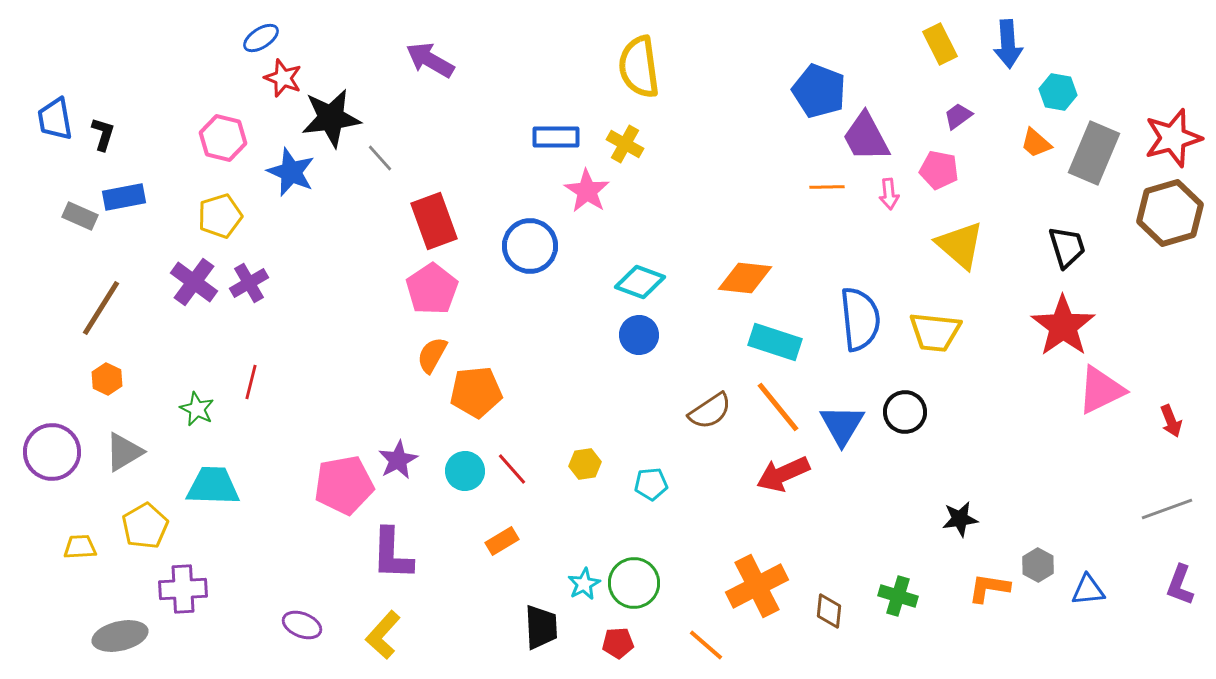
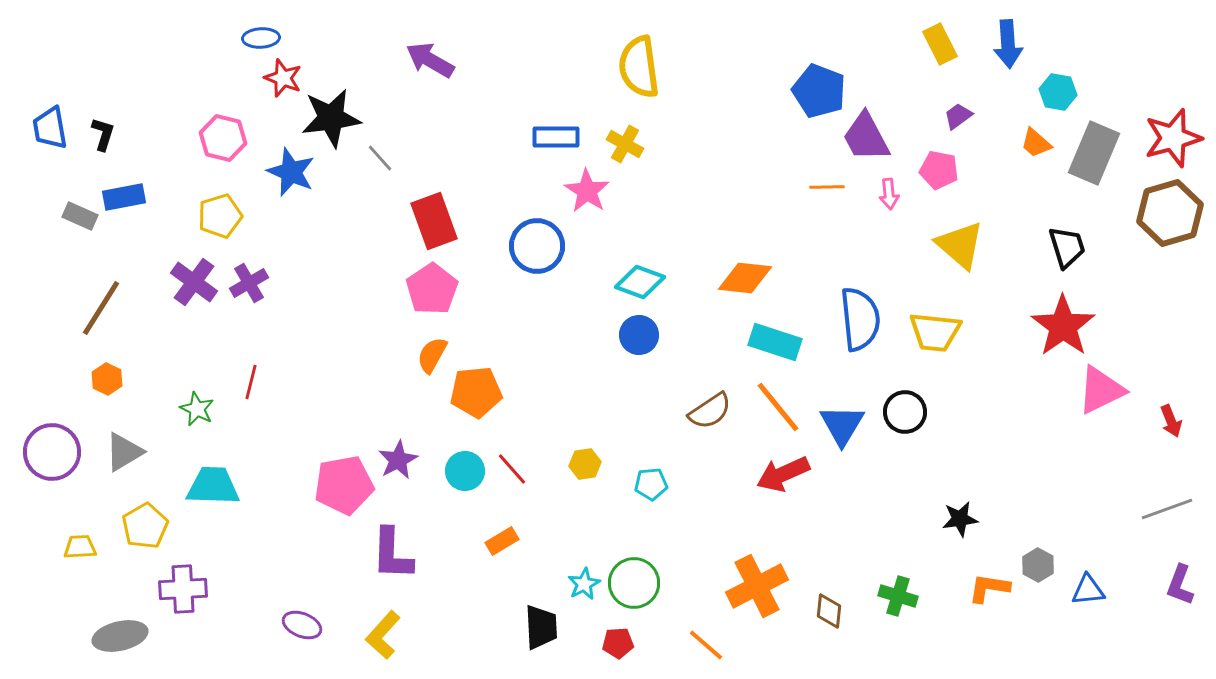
blue ellipse at (261, 38): rotated 30 degrees clockwise
blue trapezoid at (55, 119): moved 5 px left, 9 px down
blue circle at (530, 246): moved 7 px right
